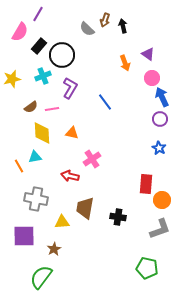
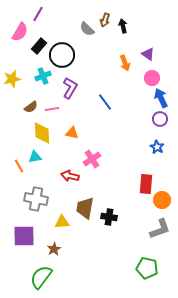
blue arrow: moved 1 px left, 1 px down
blue star: moved 2 px left, 1 px up
black cross: moved 9 px left
